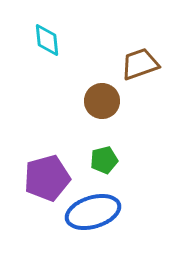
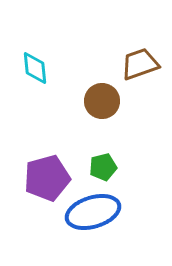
cyan diamond: moved 12 px left, 28 px down
green pentagon: moved 1 px left, 7 px down
